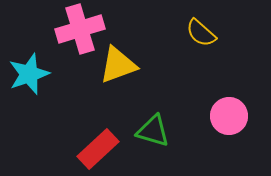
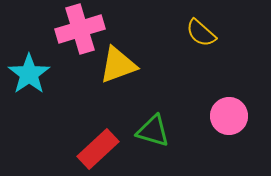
cyan star: rotated 15 degrees counterclockwise
